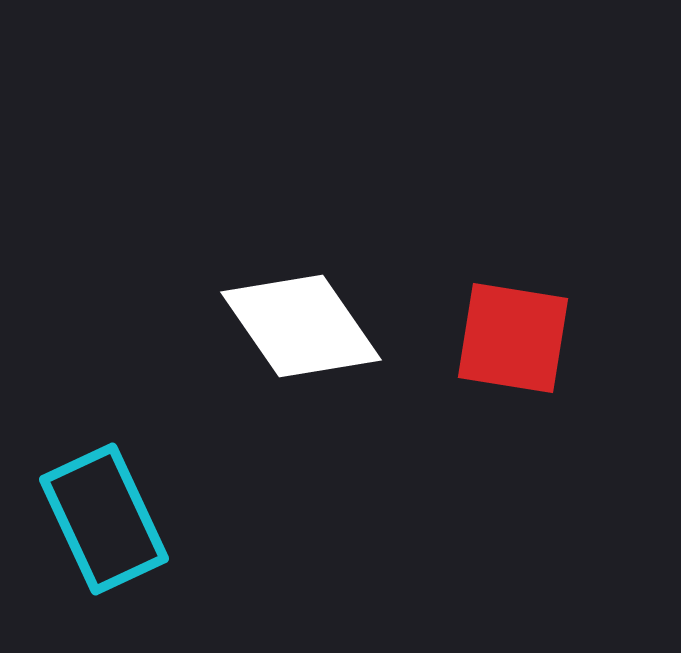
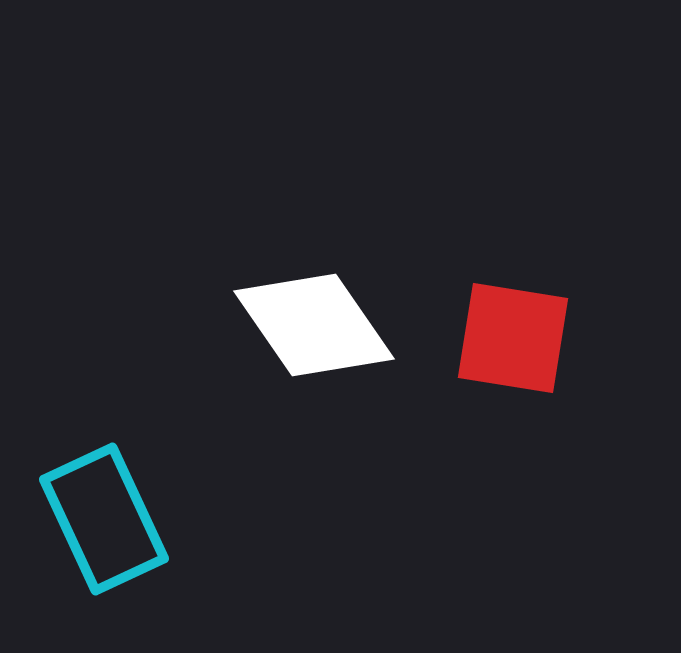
white diamond: moved 13 px right, 1 px up
